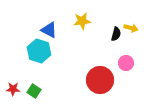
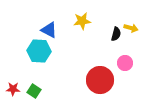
cyan hexagon: rotated 15 degrees counterclockwise
pink circle: moved 1 px left
